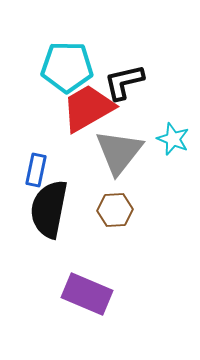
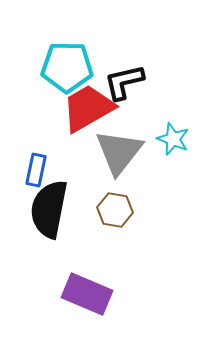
brown hexagon: rotated 12 degrees clockwise
